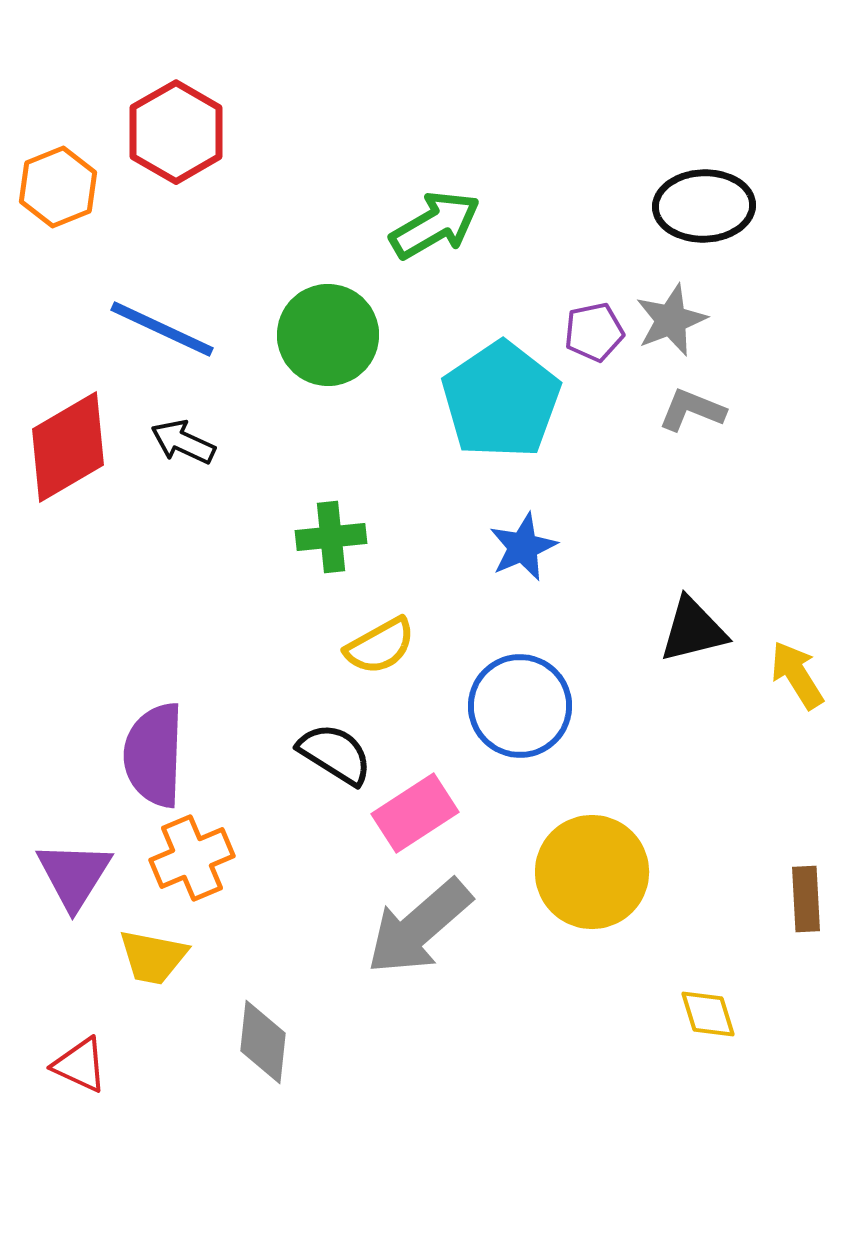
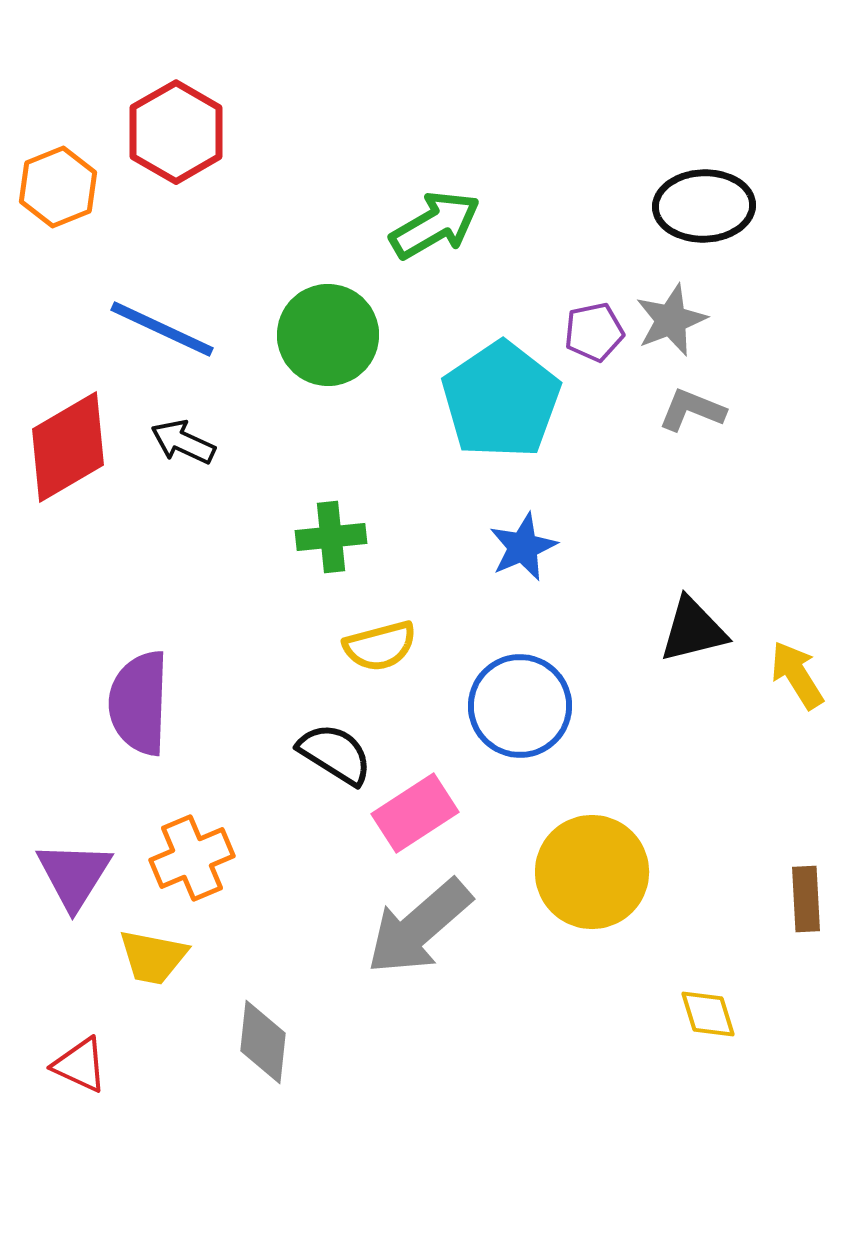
yellow semicircle: rotated 14 degrees clockwise
purple semicircle: moved 15 px left, 52 px up
